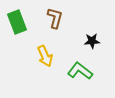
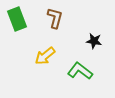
green rectangle: moved 3 px up
black star: moved 2 px right; rotated 14 degrees clockwise
yellow arrow: rotated 75 degrees clockwise
